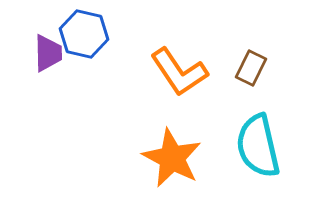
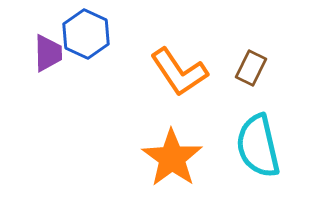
blue hexagon: moved 2 px right; rotated 12 degrees clockwise
orange star: rotated 8 degrees clockwise
